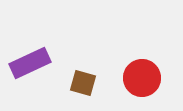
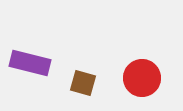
purple rectangle: rotated 39 degrees clockwise
